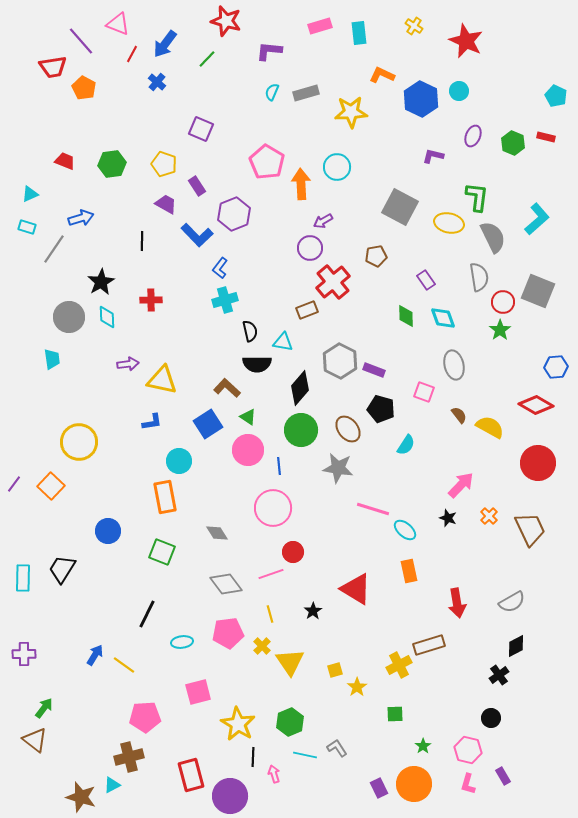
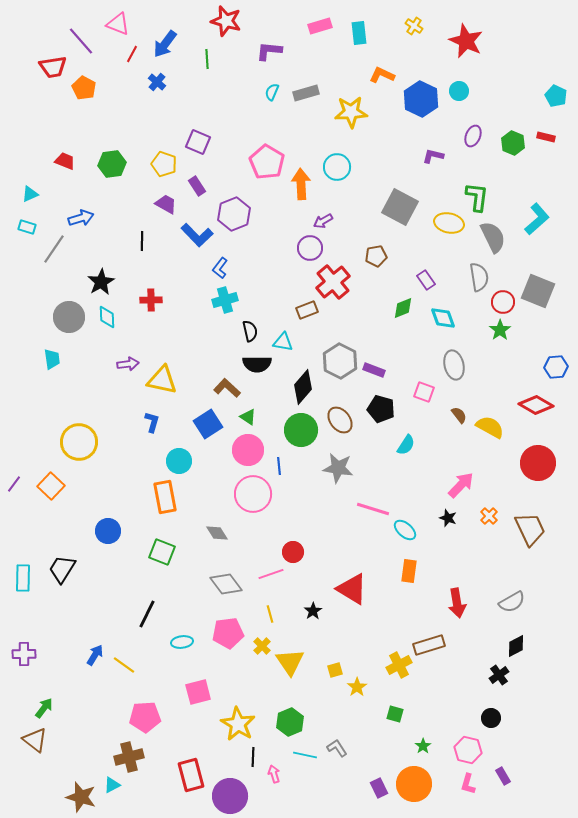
green line at (207, 59): rotated 48 degrees counterclockwise
purple square at (201, 129): moved 3 px left, 13 px down
green diamond at (406, 316): moved 3 px left, 8 px up; rotated 70 degrees clockwise
black diamond at (300, 388): moved 3 px right, 1 px up
blue L-shape at (152, 422): rotated 65 degrees counterclockwise
brown ellipse at (348, 429): moved 8 px left, 9 px up
pink circle at (273, 508): moved 20 px left, 14 px up
orange rectangle at (409, 571): rotated 20 degrees clockwise
red triangle at (356, 589): moved 4 px left
green square at (395, 714): rotated 18 degrees clockwise
